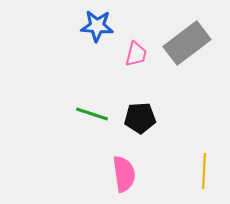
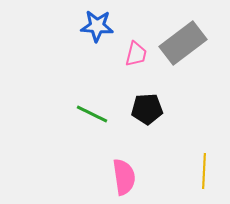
gray rectangle: moved 4 px left
green line: rotated 8 degrees clockwise
black pentagon: moved 7 px right, 9 px up
pink semicircle: moved 3 px down
